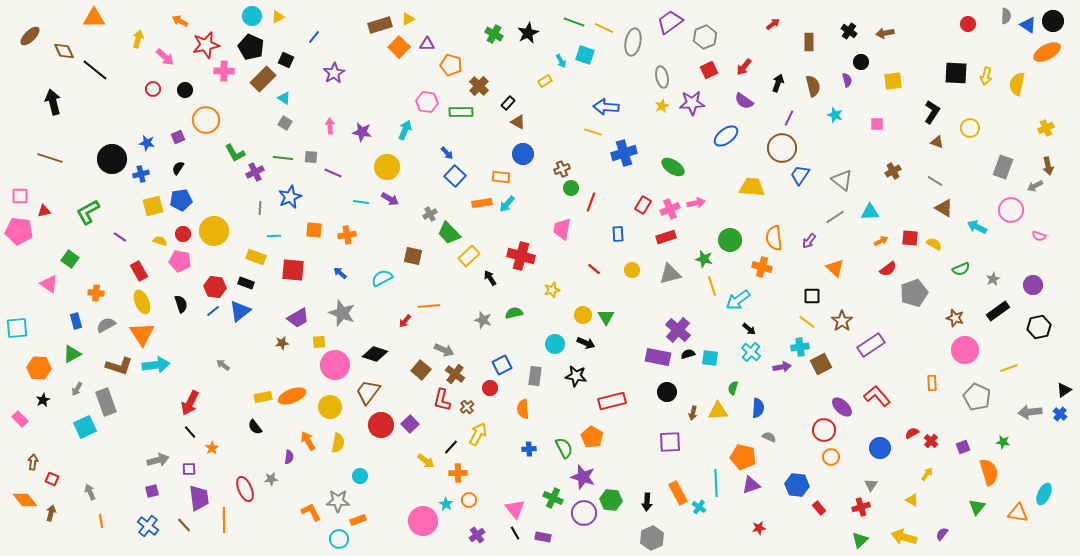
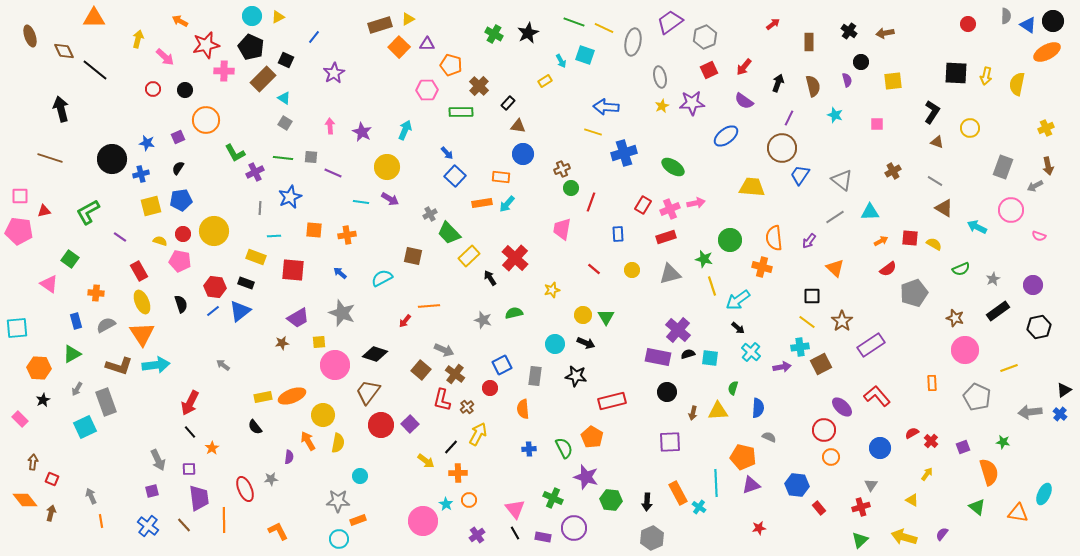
brown ellipse at (30, 36): rotated 65 degrees counterclockwise
gray ellipse at (662, 77): moved 2 px left
black arrow at (53, 102): moved 8 px right, 7 px down
pink hexagon at (427, 102): moved 12 px up; rotated 10 degrees counterclockwise
brown triangle at (518, 122): moved 4 px down; rotated 21 degrees counterclockwise
purple star at (362, 132): rotated 18 degrees clockwise
yellow square at (153, 206): moved 2 px left
red cross at (521, 256): moved 6 px left, 2 px down; rotated 28 degrees clockwise
black arrow at (749, 329): moved 11 px left, 1 px up
yellow circle at (330, 407): moved 7 px left, 8 px down
gray arrow at (158, 460): rotated 80 degrees clockwise
purple star at (583, 477): moved 3 px right
gray arrow at (90, 492): moved 1 px right, 4 px down
green triangle at (977, 507): rotated 30 degrees counterclockwise
orange L-shape at (311, 512): moved 33 px left, 19 px down
purple circle at (584, 513): moved 10 px left, 15 px down
